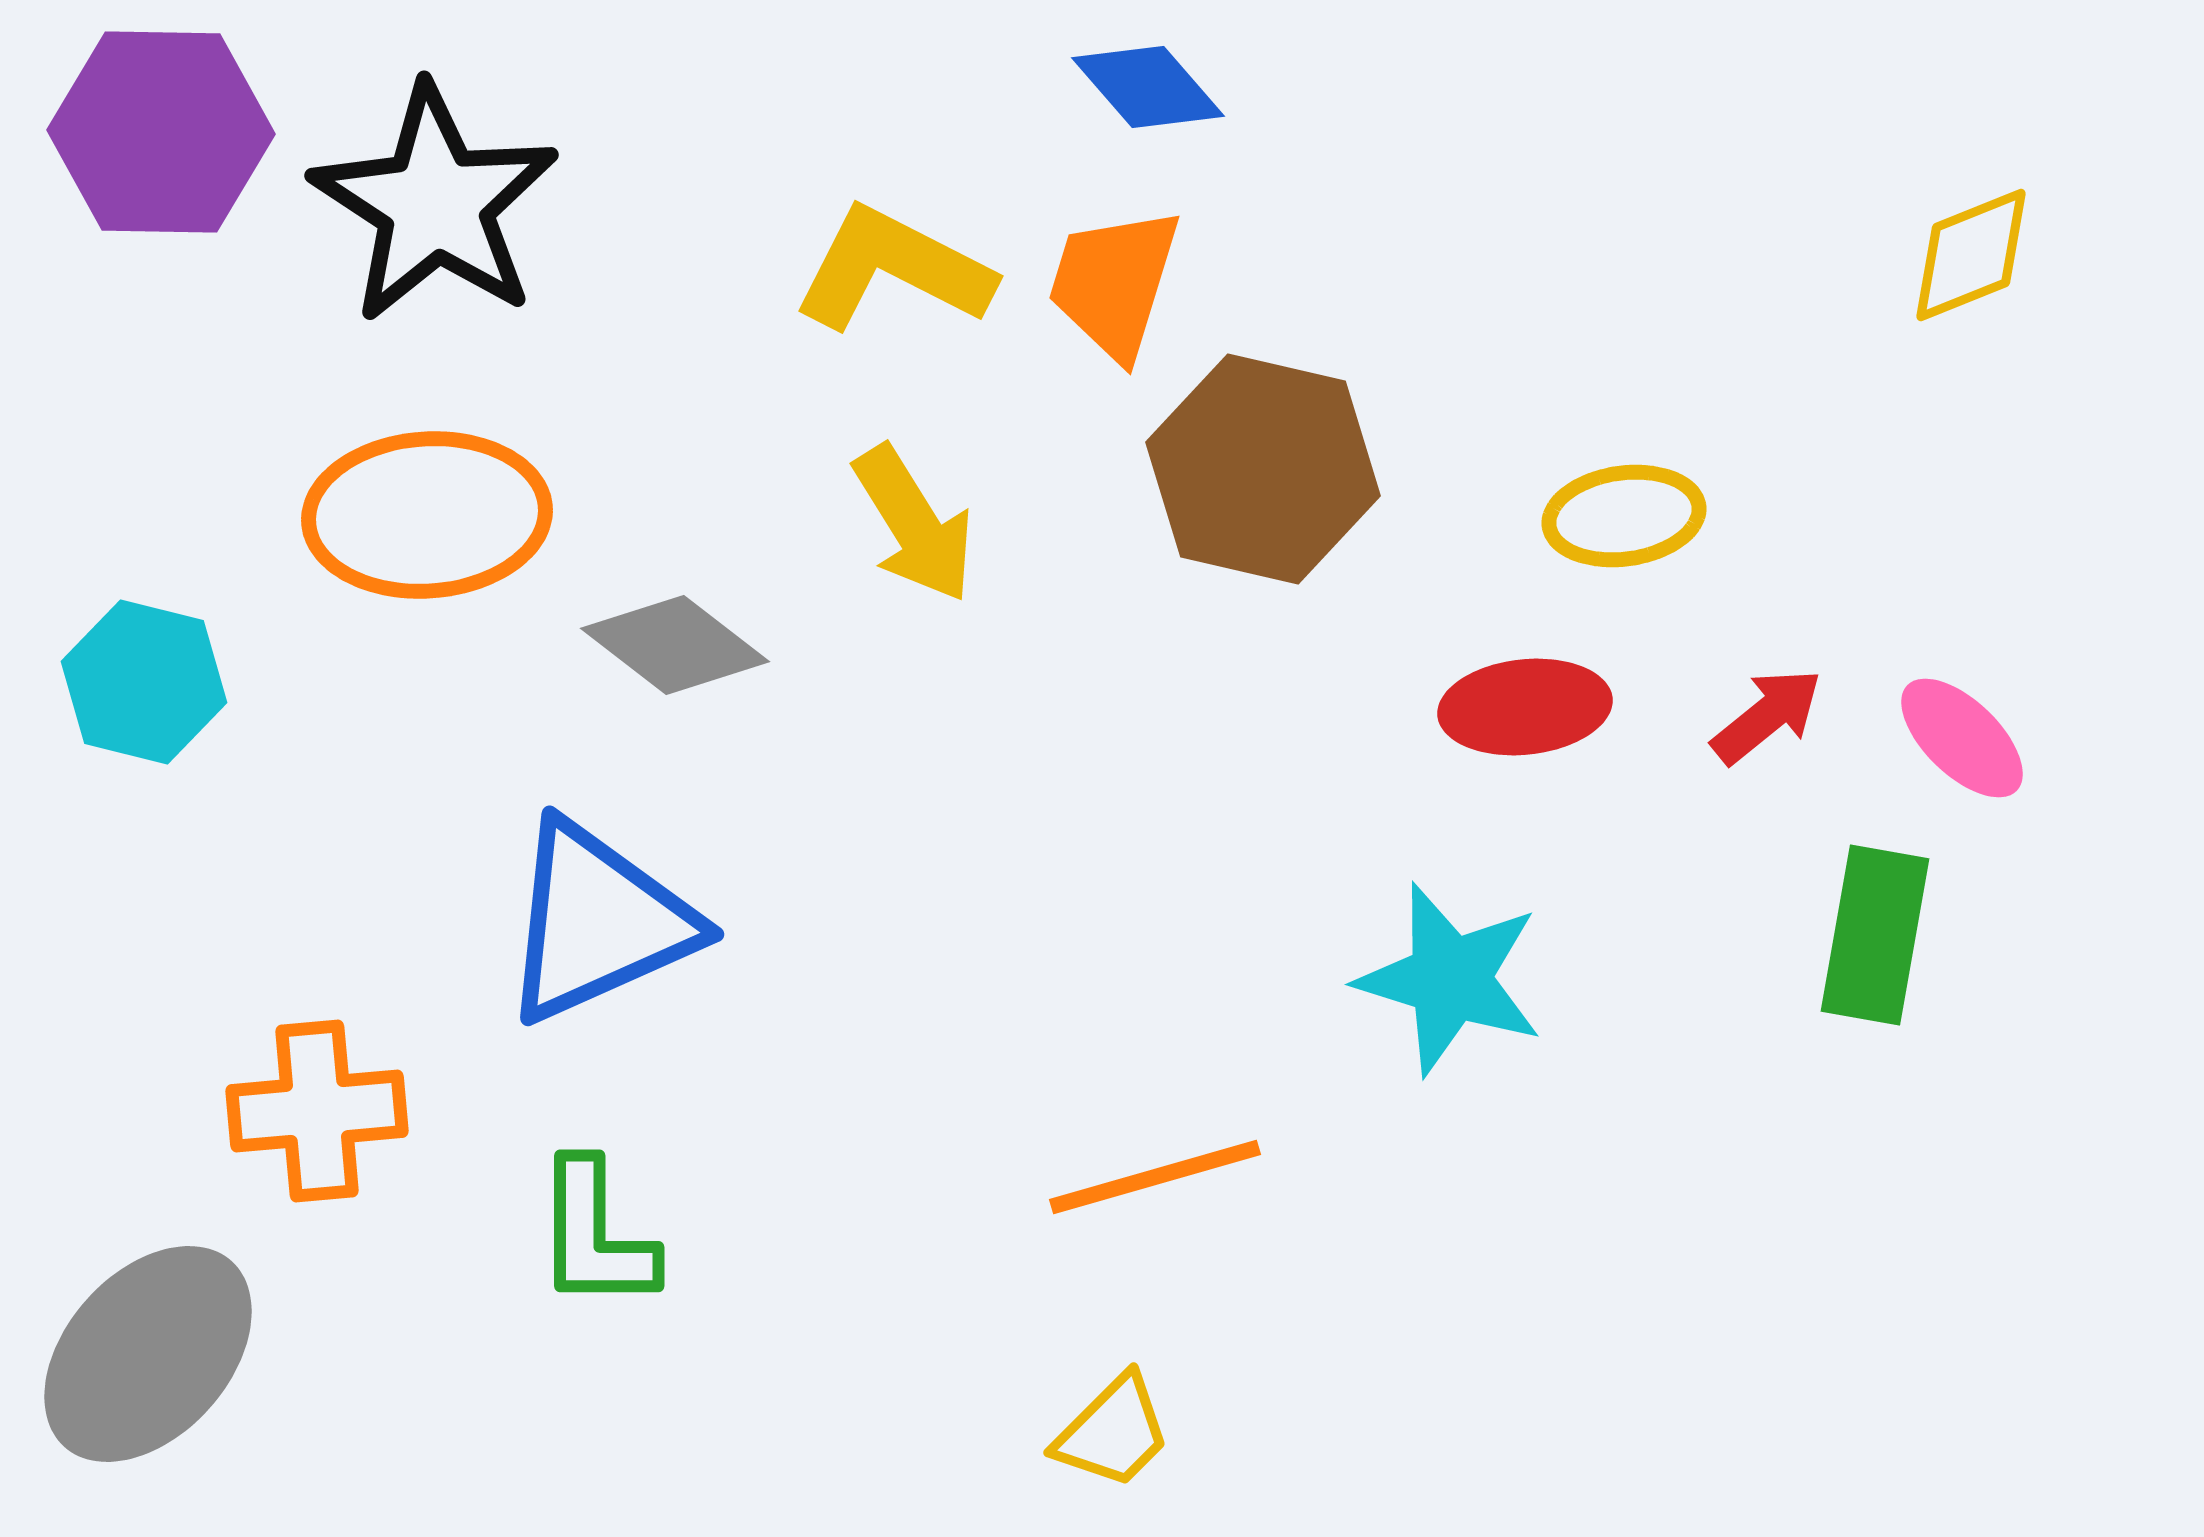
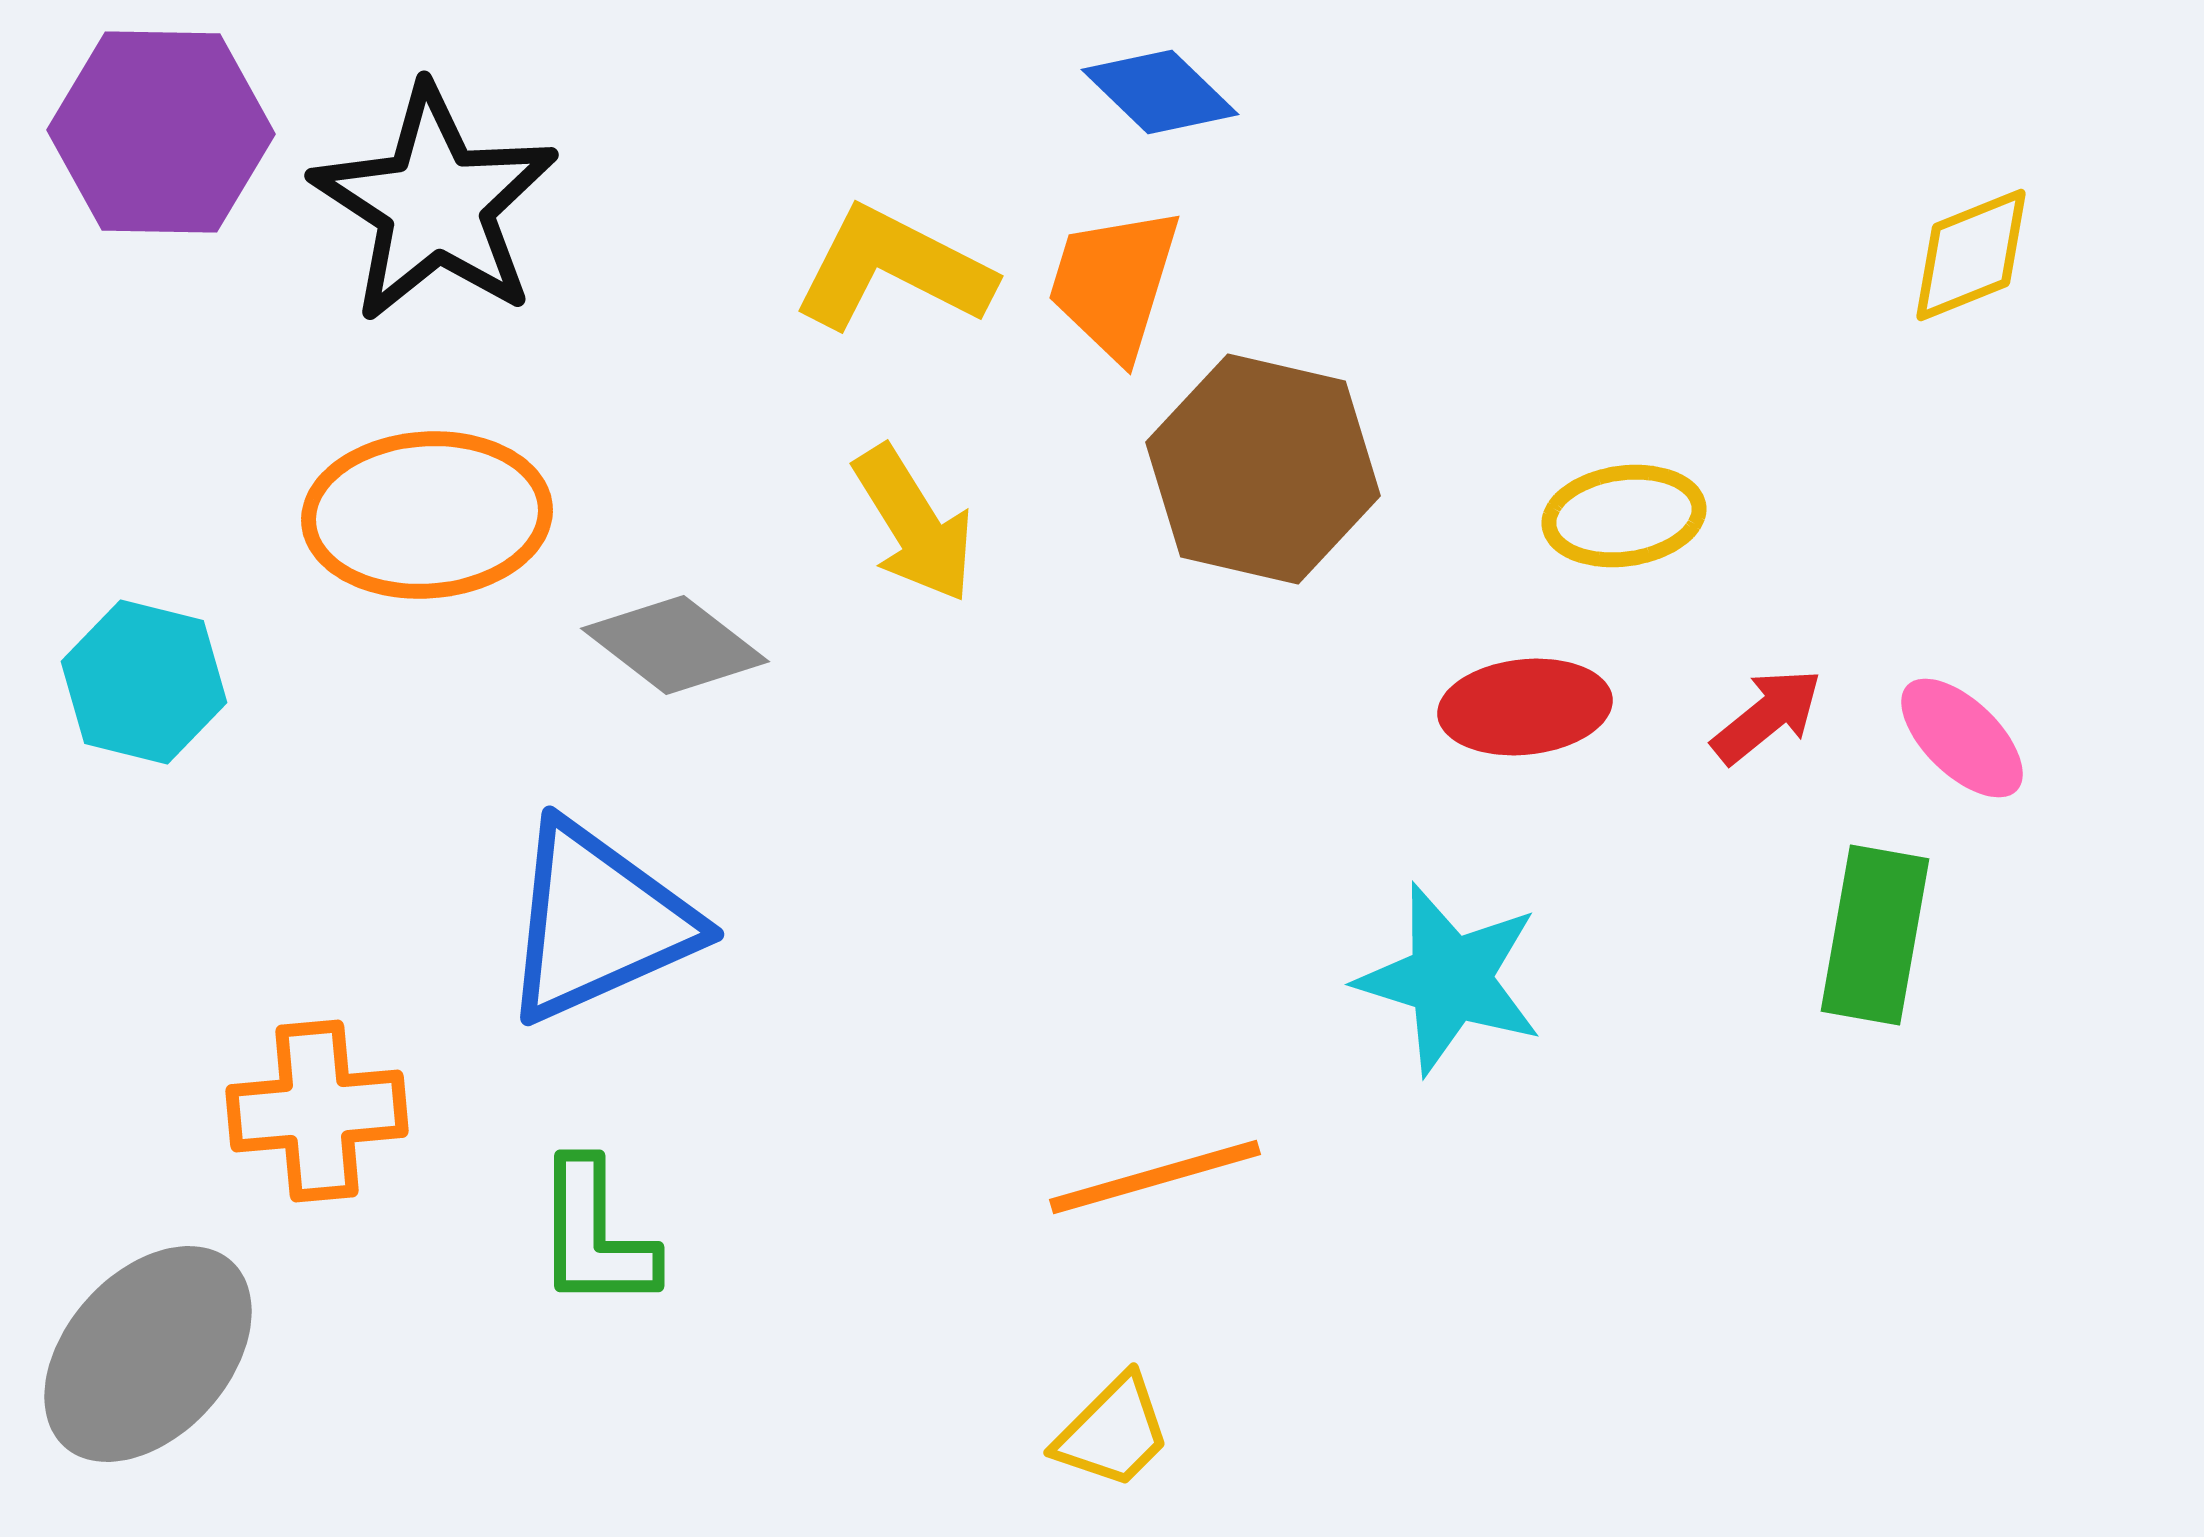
blue diamond: moved 12 px right, 5 px down; rotated 5 degrees counterclockwise
